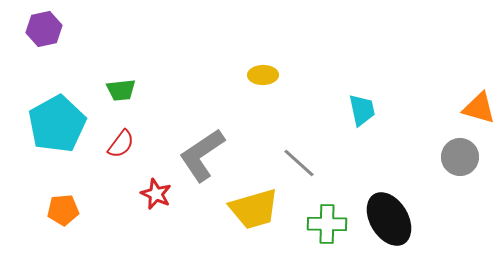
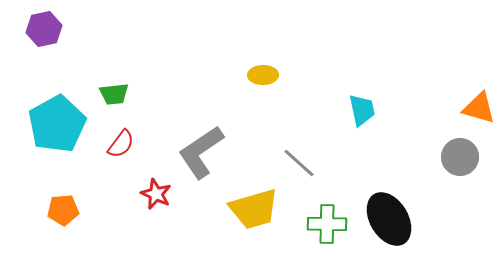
green trapezoid: moved 7 px left, 4 px down
gray L-shape: moved 1 px left, 3 px up
